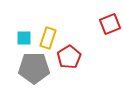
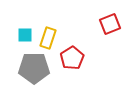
cyan square: moved 1 px right, 3 px up
red pentagon: moved 3 px right, 1 px down
